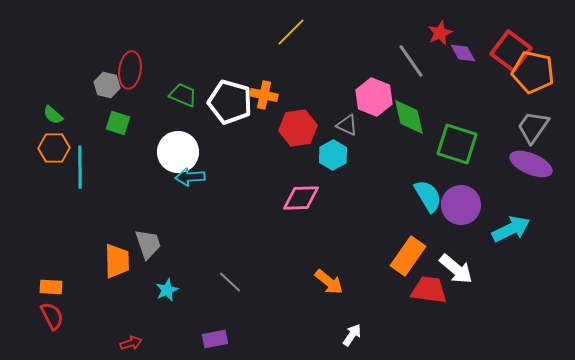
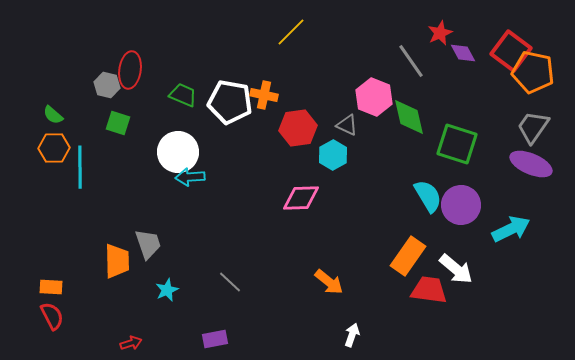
white pentagon at (230, 102): rotated 6 degrees counterclockwise
white arrow at (352, 335): rotated 15 degrees counterclockwise
